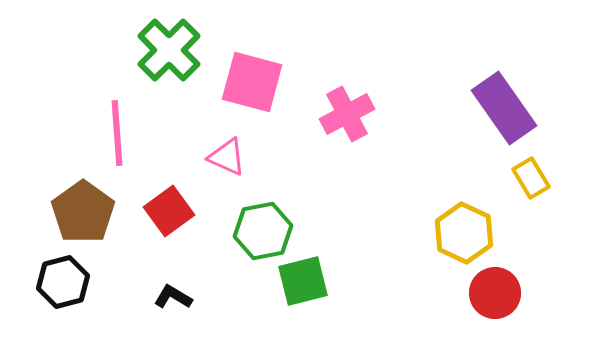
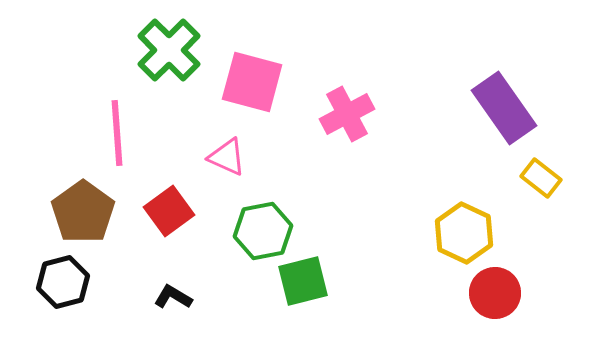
yellow rectangle: moved 10 px right; rotated 21 degrees counterclockwise
